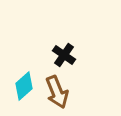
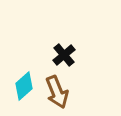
black cross: rotated 15 degrees clockwise
